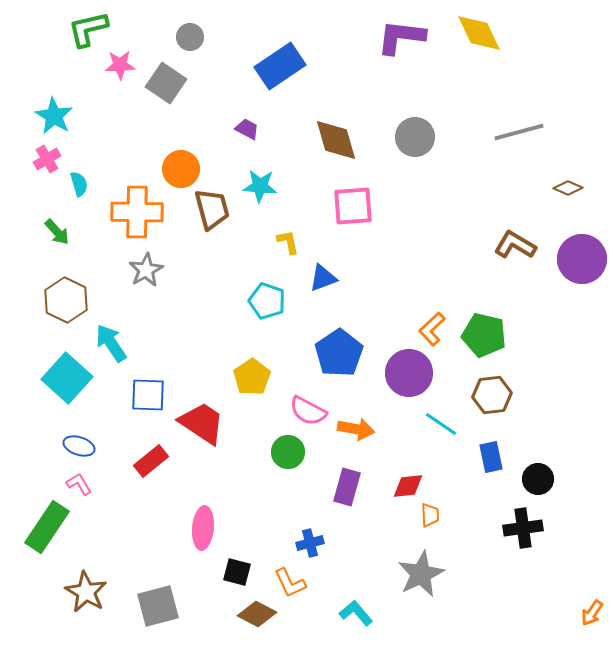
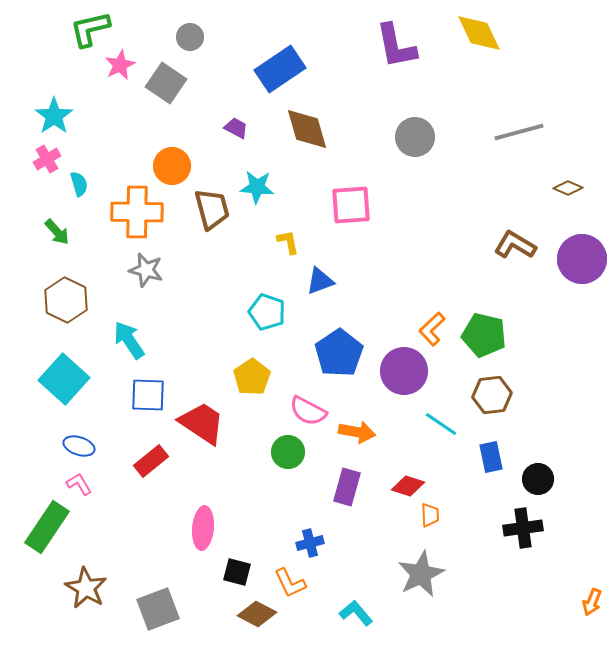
green L-shape at (88, 29): moved 2 px right
purple L-shape at (401, 37): moved 5 px left, 9 px down; rotated 108 degrees counterclockwise
pink star at (120, 65): rotated 24 degrees counterclockwise
blue rectangle at (280, 66): moved 3 px down
cyan star at (54, 116): rotated 6 degrees clockwise
purple trapezoid at (247, 129): moved 11 px left, 1 px up
brown diamond at (336, 140): moved 29 px left, 11 px up
orange circle at (181, 169): moved 9 px left, 3 px up
cyan star at (260, 186): moved 3 px left, 1 px down
pink square at (353, 206): moved 2 px left, 1 px up
gray star at (146, 270): rotated 28 degrees counterclockwise
blue triangle at (323, 278): moved 3 px left, 3 px down
cyan pentagon at (267, 301): moved 11 px down
cyan arrow at (111, 343): moved 18 px right, 3 px up
purple circle at (409, 373): moved 5 px left, 2 px up
cyan square at (67, 378): moved 3 px left, 1 px down
orange arrow at (356, 429): moved 1 px right, 3 px down
red diamond at (408, 486): rotated 24 degrees clockwise
brown star at (86, 592): moved 4 px up
gray square at (158, 606): moved 3 px down; rotated 6 degrees counterclockwise
orange arrow at (592, 613): moved 11 px up; rotated 12 degrees counterclockwise
